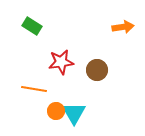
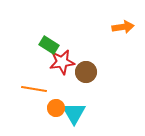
green rectangle: moved 17 px right, 19 px down
red star: moved 1 px right
brown circle: moved 11 px left, 2 px down
orange circle: moved 3 px up
